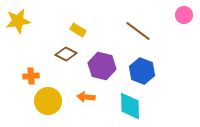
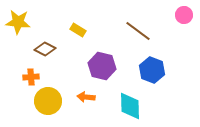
yellow star: moved 1 px down; rotated 15 degrees clockwise
brown diamond: moved 21 px left, 5 px up
blue hexagon: moved 10 px right, 1 px up
orange cross: moved 1 px down
